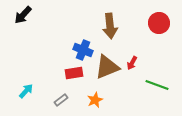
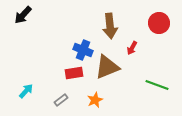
red arrow: moved 15 px up
